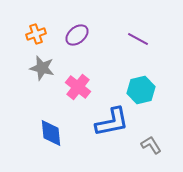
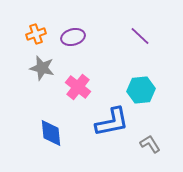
purple ellipse: moved 4 px left, 2 px down; rotated 25 degrees clockwise
purple line: moved 2 px right, 3 px up; rotated 15 degrees clockwise
cyan hexagon: rotated 8 degrees clockwise
gray L-shape: moved 1 px left, 1 px up
